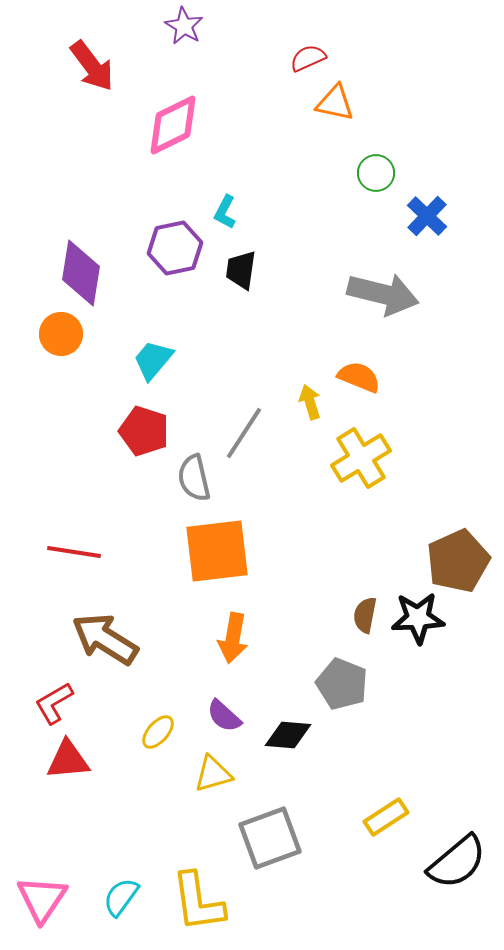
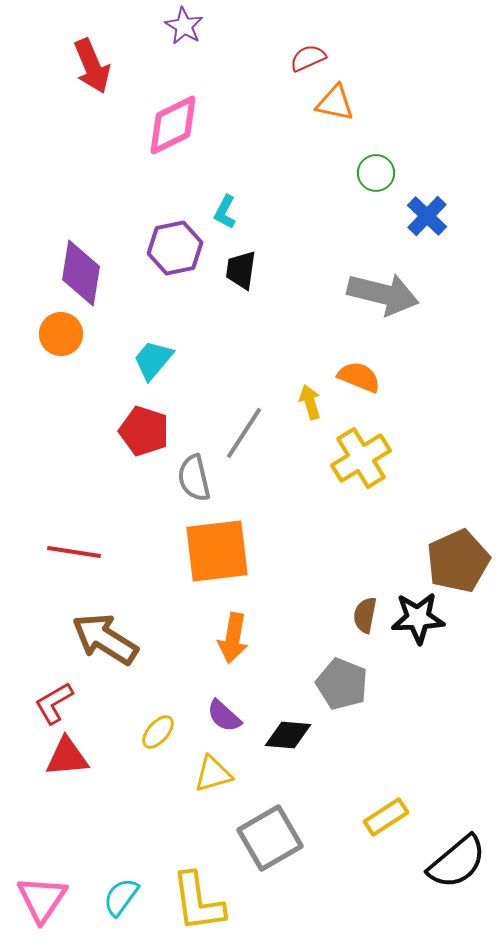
red arrow: rotated 14 degrees clockwise
red triangle: moved 1 px left, 3 px up
gray square: rotated 10 degrees counterclockwise
